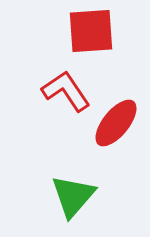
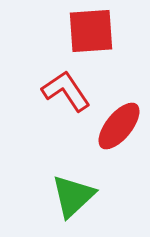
red ellipse: moved 3 px right, 3 px down
green triangle: rotated 6 degrees clockwise
